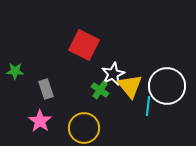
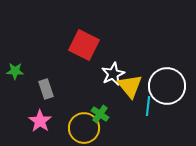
green cross: moved 24 px down
